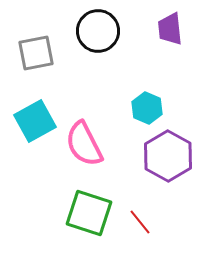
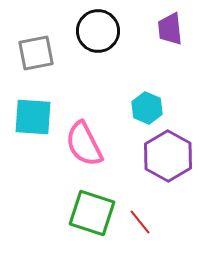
cyan square: moved 2 px left, 4 px up; rotated 33 degrees clockwise
green square: moved 3 px right
